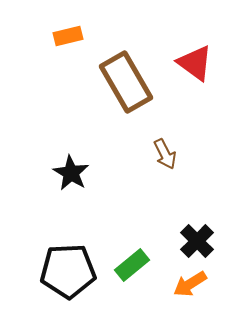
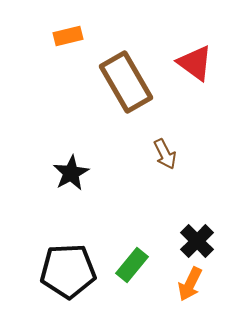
black star: rotated 12 degrees clockwise
green rectangle: rotated 12 degrees counterclockwise
orange arrow: rotated 32 degrees counterclockwise
